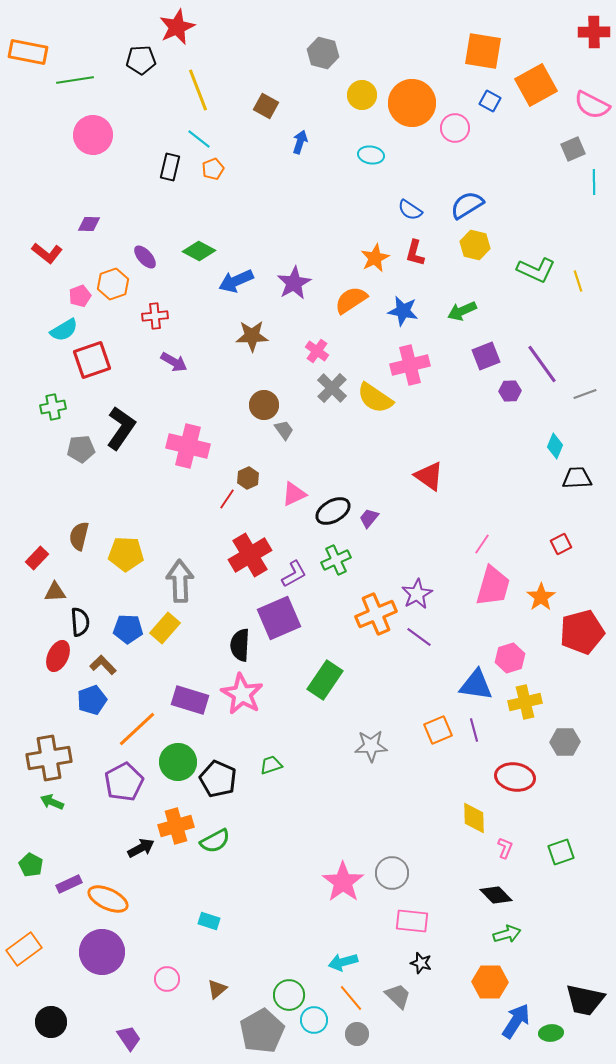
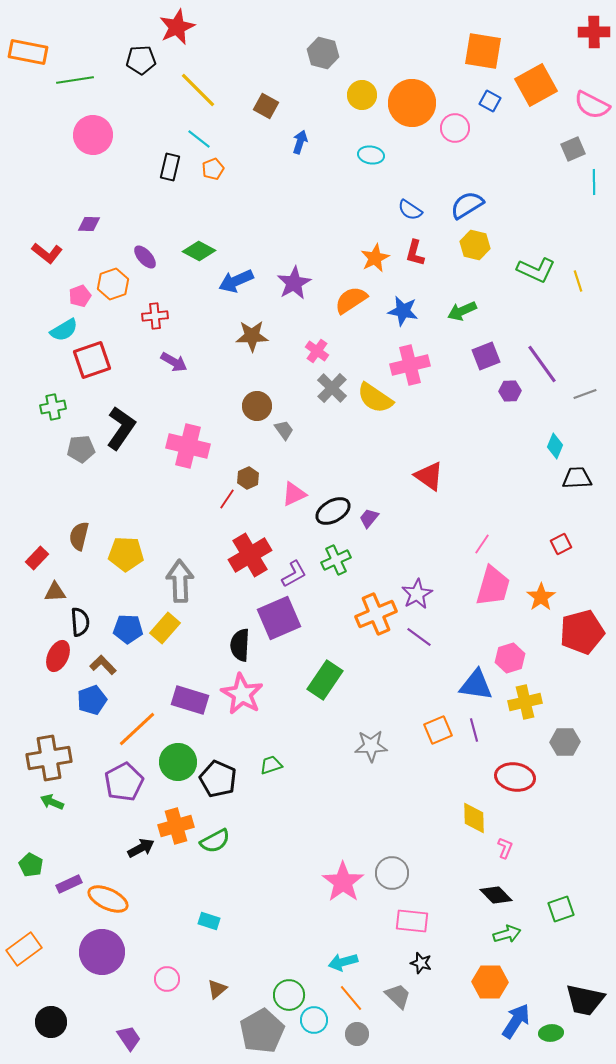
yellow line at (198, 90): rotated 24 degrees counterclockwise
brown circle at (264, 405): moved 7 px left, 1 px down
green square at (561, 852): moved 57 px down
